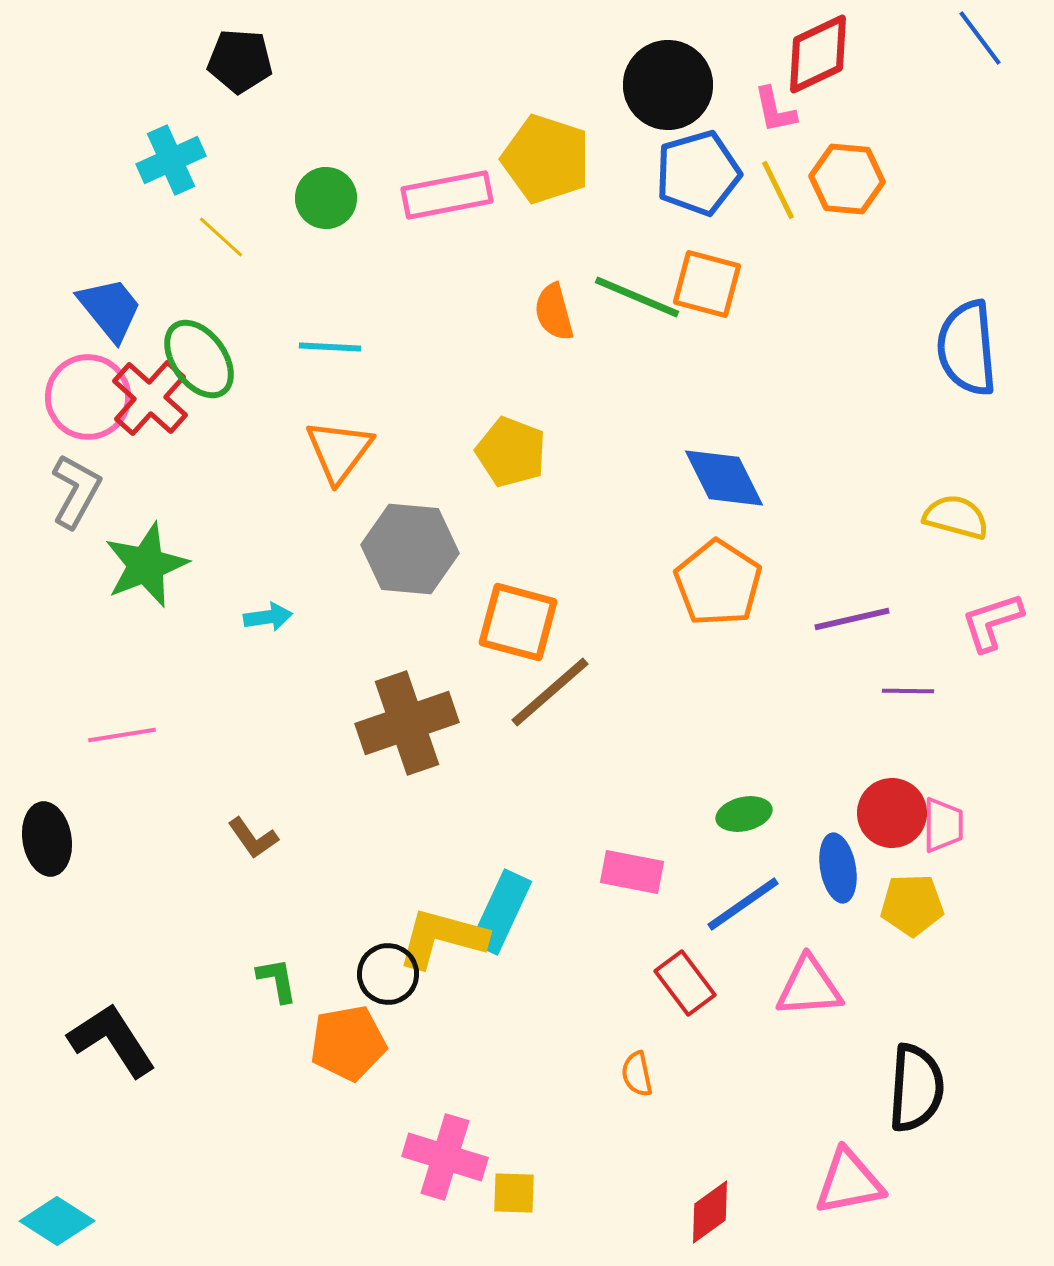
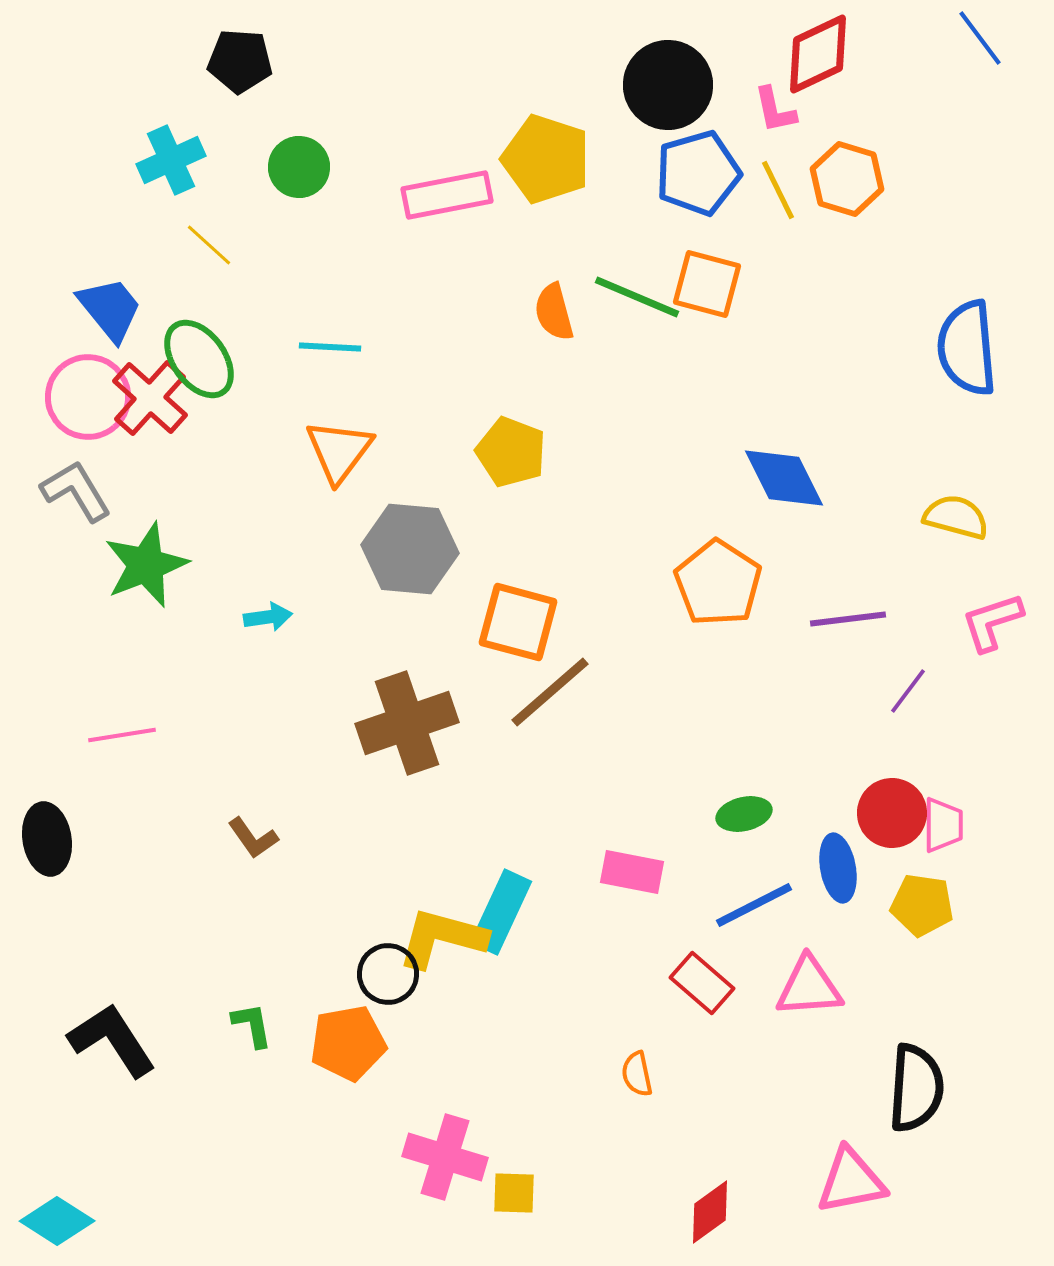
orange hexagon at (847, 179): rotated 12 degrees clockwise
green circle at (326, 198): moved 27 px left, 31 px up
yellow line at (221, 237): moved 12 px left, 8 px down
blue diamond at (724, 478): moved 60 px right
gray L-shape at (76, 491): rotated 60 degrees counterclockwise
purple line at (852, 619): moved 4 px left; rotated 6 degrees clockwise
purple line at (908, 691): rotated 54 degrees counterclockwise
blue line at (743, 904): moved 11 px right, 1 px down; rotated 8 degrees clockwise
yellow pentagon at (912, 905): moved 10 px right; rotated 10 degrees clockwise
green L-shape at (277, 980): moved 25 px left, 45 px down
red rectangle at (685, 983): moved 17 px right; rotated 12 degrees counterclockwise
pink triangle at (849, 1182): moved 2 px right, 1 px up
